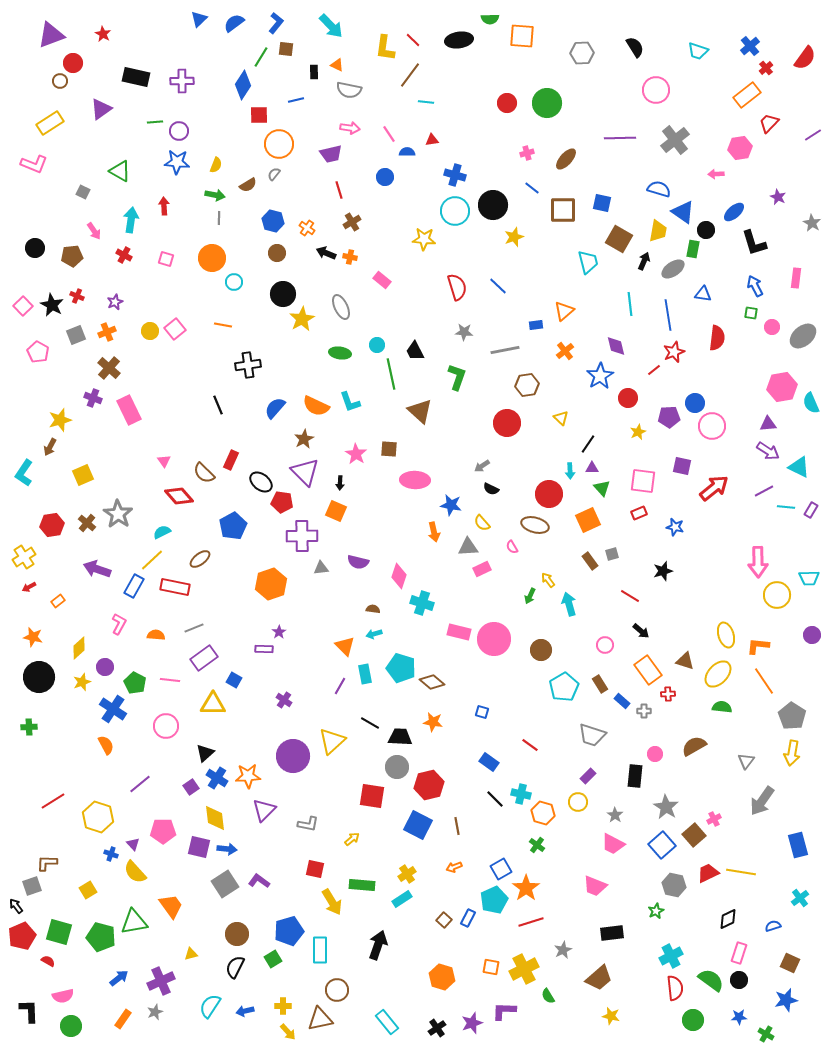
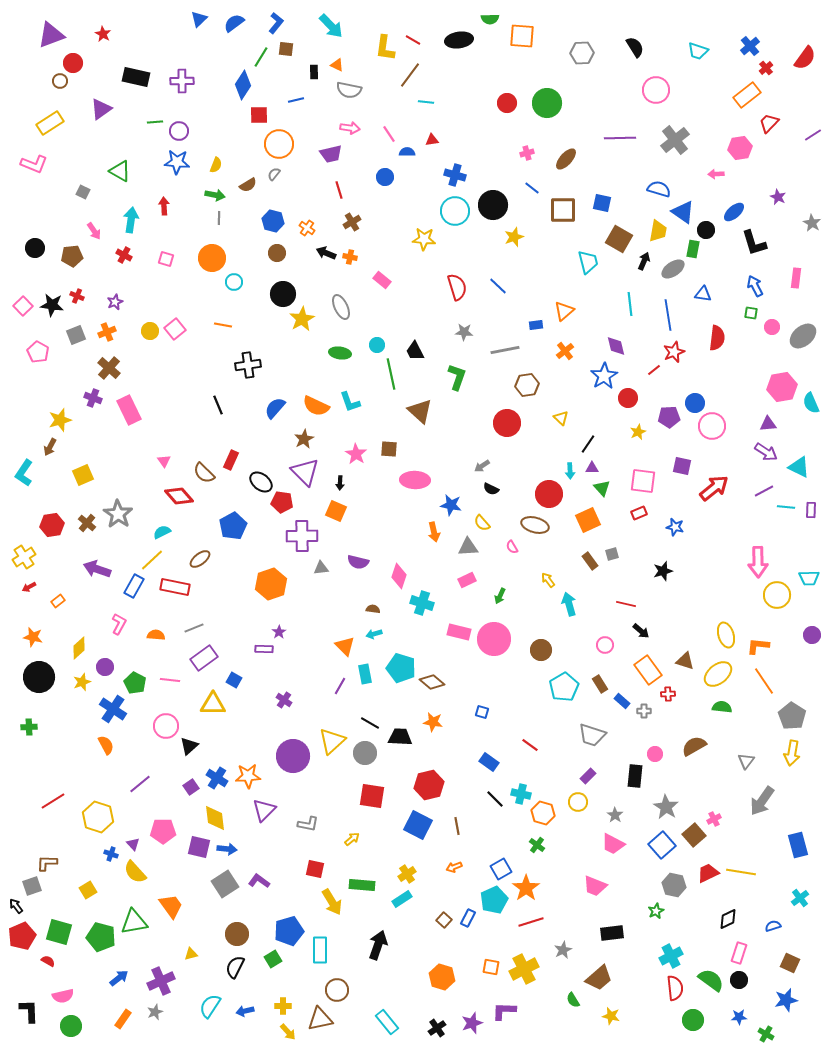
red line at (413, 40): rotated 14 degrees counterclockwise
black star at (52, 305): rotated 20 degrees counterclockwise
blue star at (600, 376): moved 4 px right
purple arrow at (768, 451): moved 2 px left, 1 px down
purple rectangle at (811, 510): rotated 28 degrees counterclockwise
pink rectangle at (482, 569): moved 15 px left, 11 px down
green arrow at (530, 596): moved 30 px left
red line at (630, 596): moved 4 px left, 8 px down; rotated 18 degrees counterclockwise
yellow ellipse at (718, 674): rotated 8 degrees clockwise
black triangle at (205, 753): moved 16 px left, 7 px up
gray circle at (397, 767): moved 32 px left, 14 px up
green semicircle at (548, 996): moved 25 px right, 4 px down
